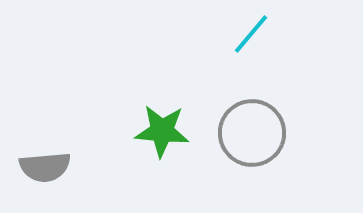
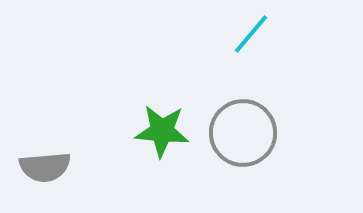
gray circle: moved 9 px left
